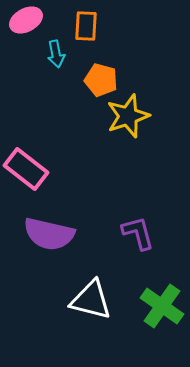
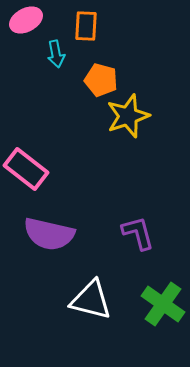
green cross: moved 1 px right, 2 px up
